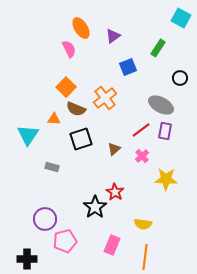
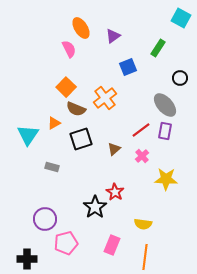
gray ellipse: moved 4 px right; rotated 20 degrees clockwise
orange triangle: moved 4 px down; rotated 32 degrees counterclockwise
pink pentagon: moved 1 px right, 2 px down
